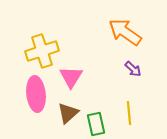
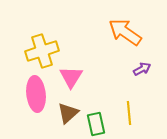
purple arrow: moved 9 px right; rotated 72 degrees counterclockwise
